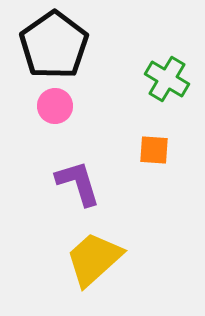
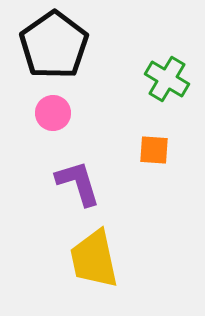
pink circle: moved 2 px left, 7 px down
yellow trapezoid: rotated 60 degrees counterclockwise
